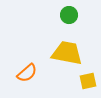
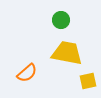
green circle: moved 8 px left, 5 px down
